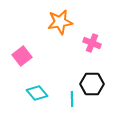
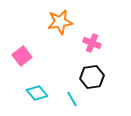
black hexagon: moved 7 px up; rotated 10 degrees counterclockwise
cyan line: rotated 28 degrees counterclockwise
